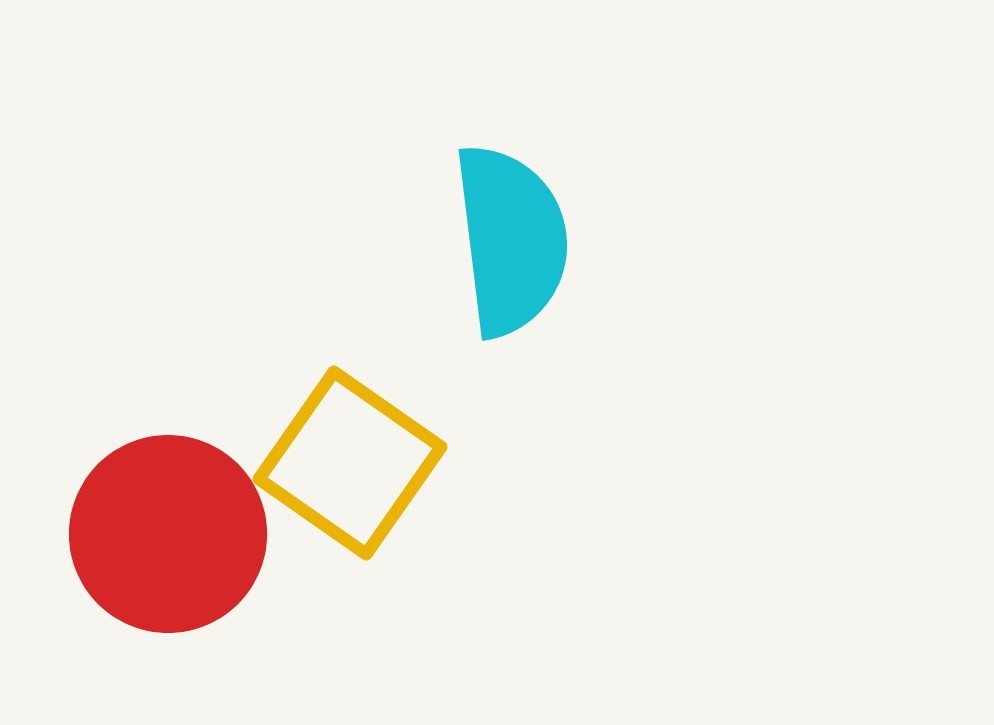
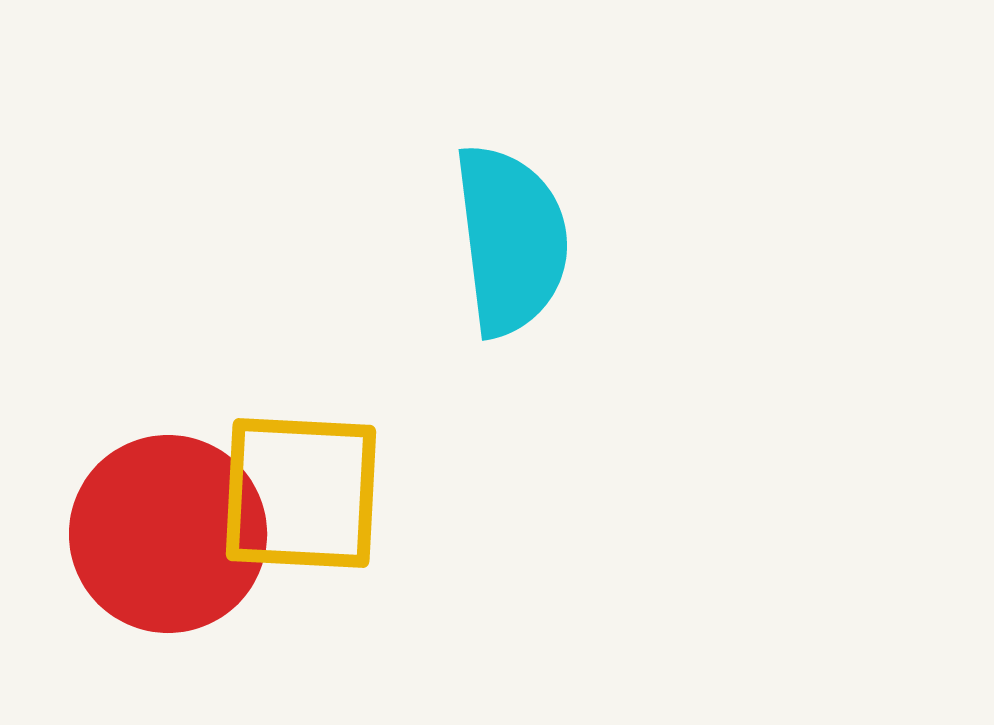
yellow square: moved 49 px left, 30 px down; rotated 32 degrees counterclockwise
